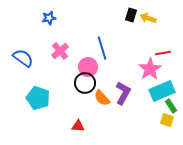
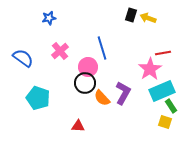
yellow square: moved 2 px left, 2 px down
